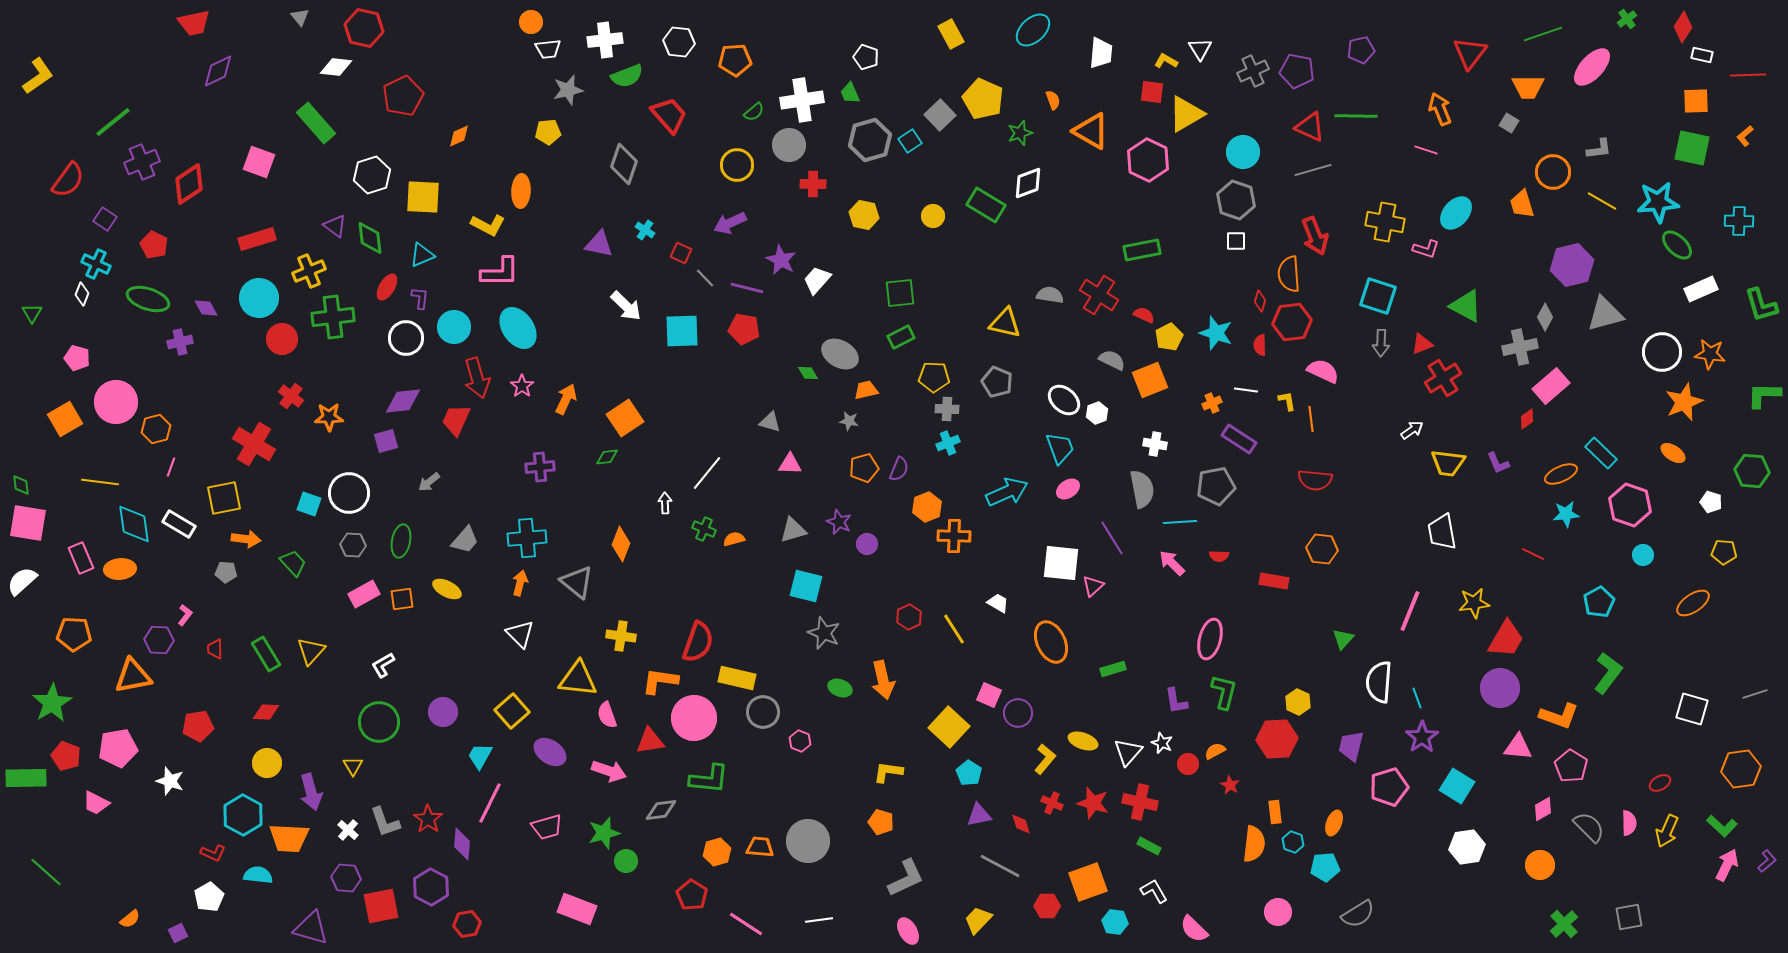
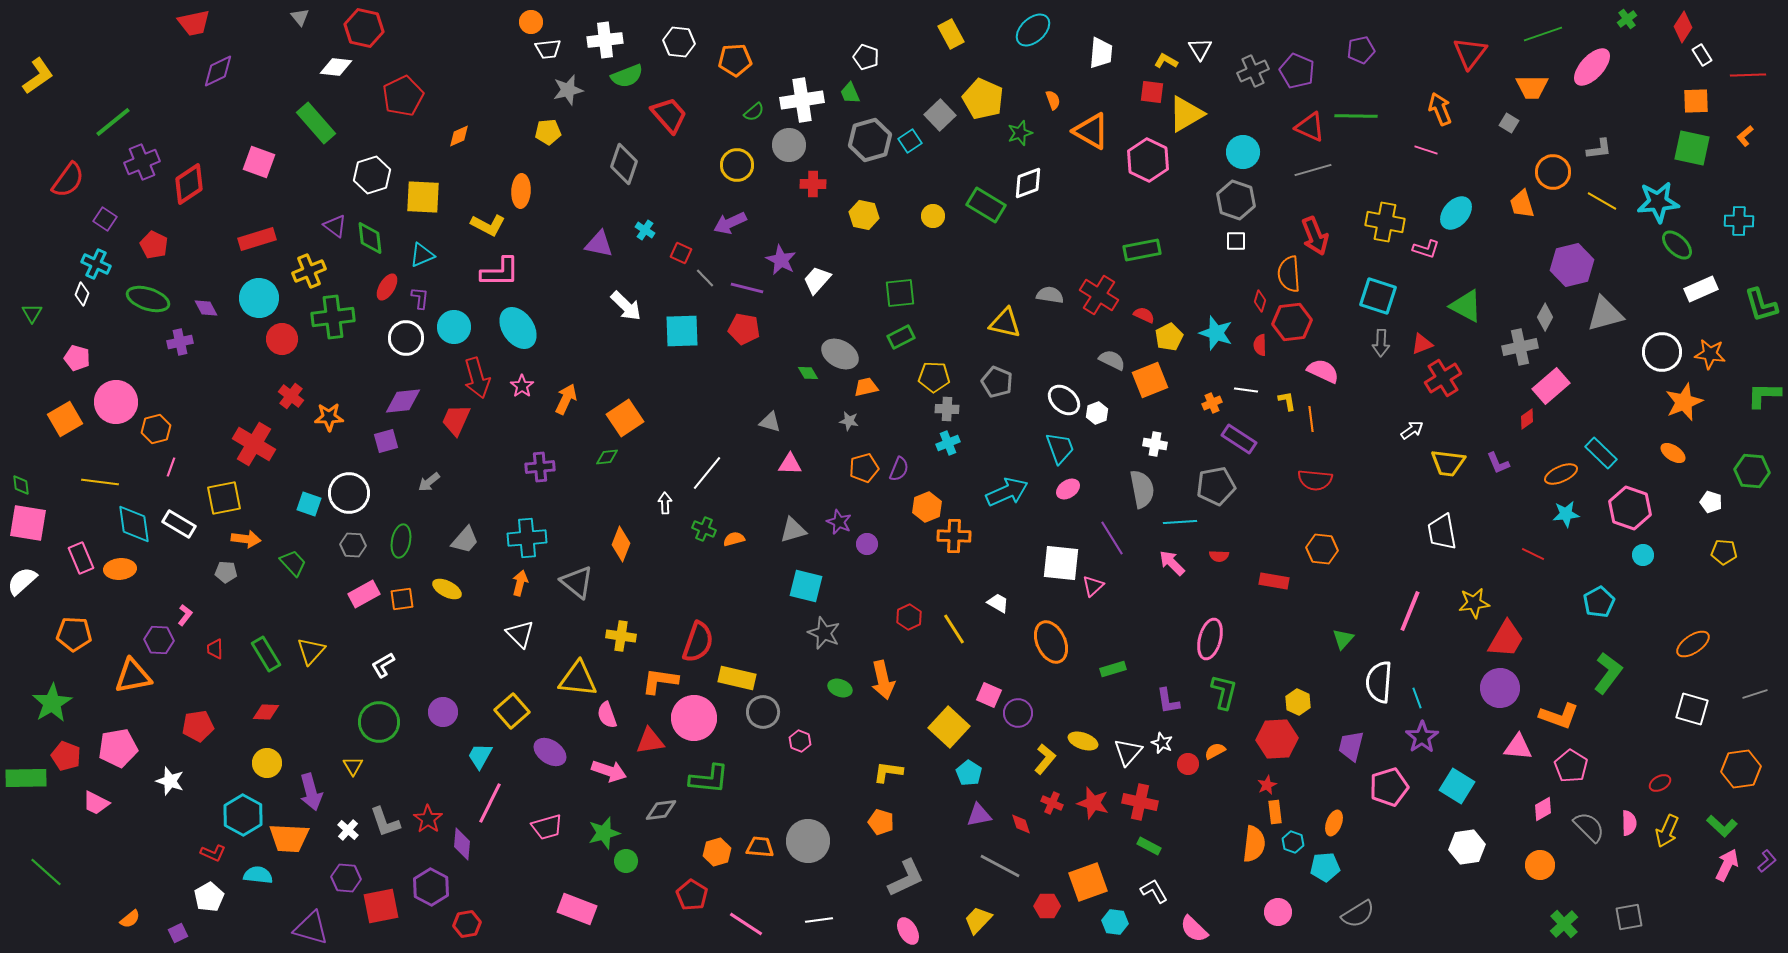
white rectangle at (1702, 55): rotated 45 degrees clockwise
purple pentagon at (1297, 71): rotated 12 degrees clockwise
orange trapezoid at (1528, 87): moved 4 px right
orange trapezoid at (866, 390): moved 3 px up
pink hexagon at (1630, 505): moved 3 px down
orange ellipse at (1693, 603): moved 41 px down
purple L-shape at (1176, 701): moved 8 px left
red star at (1230, 785): moved 37 px right; rotated 18 degrees clockwise
